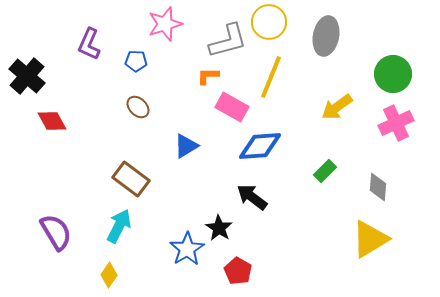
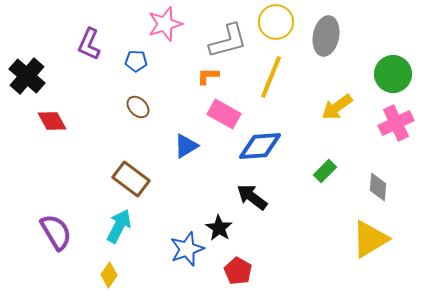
yellow circle: moved 7 px right
pink rectangle: moved 8 px left, 7 px down
blue star: rotated 12 degrees clockwise
